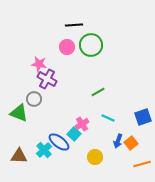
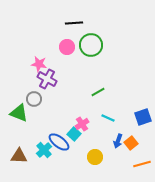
black line: moved 2 px up
